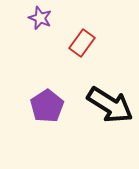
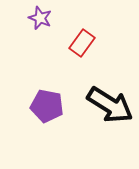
purple pentagon: rotated 28 degrees counterclockwise
